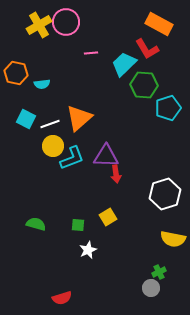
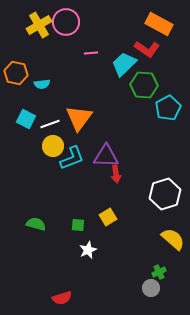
red L-shape: rotated 25 degrees counterclockwise
cyan pentagon: rotated 10 degrees counterclockwise
orange triangle: rotated 12 degrees counterclockwise
yellow semicircle: rotated 150 degrees counterclockwise
